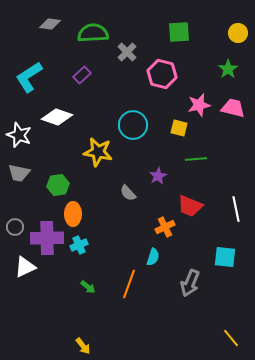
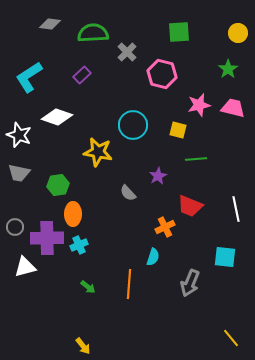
yellow square: moved 1 px left, 2 px down
white triangle: rotated 10 degrees clockwise
orange line: rotated 16 degrees counterclockwise
